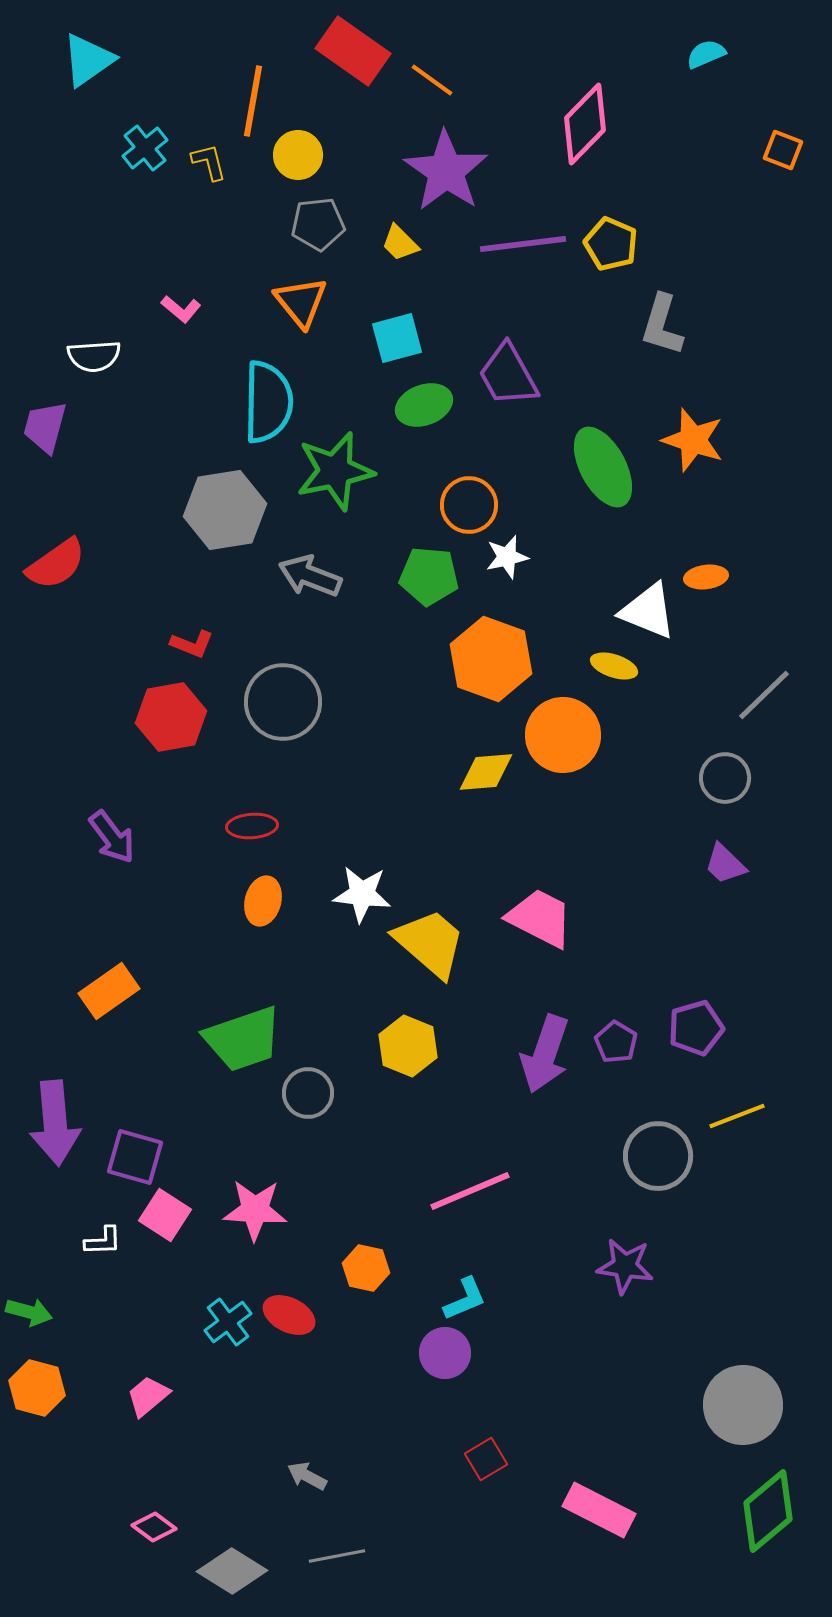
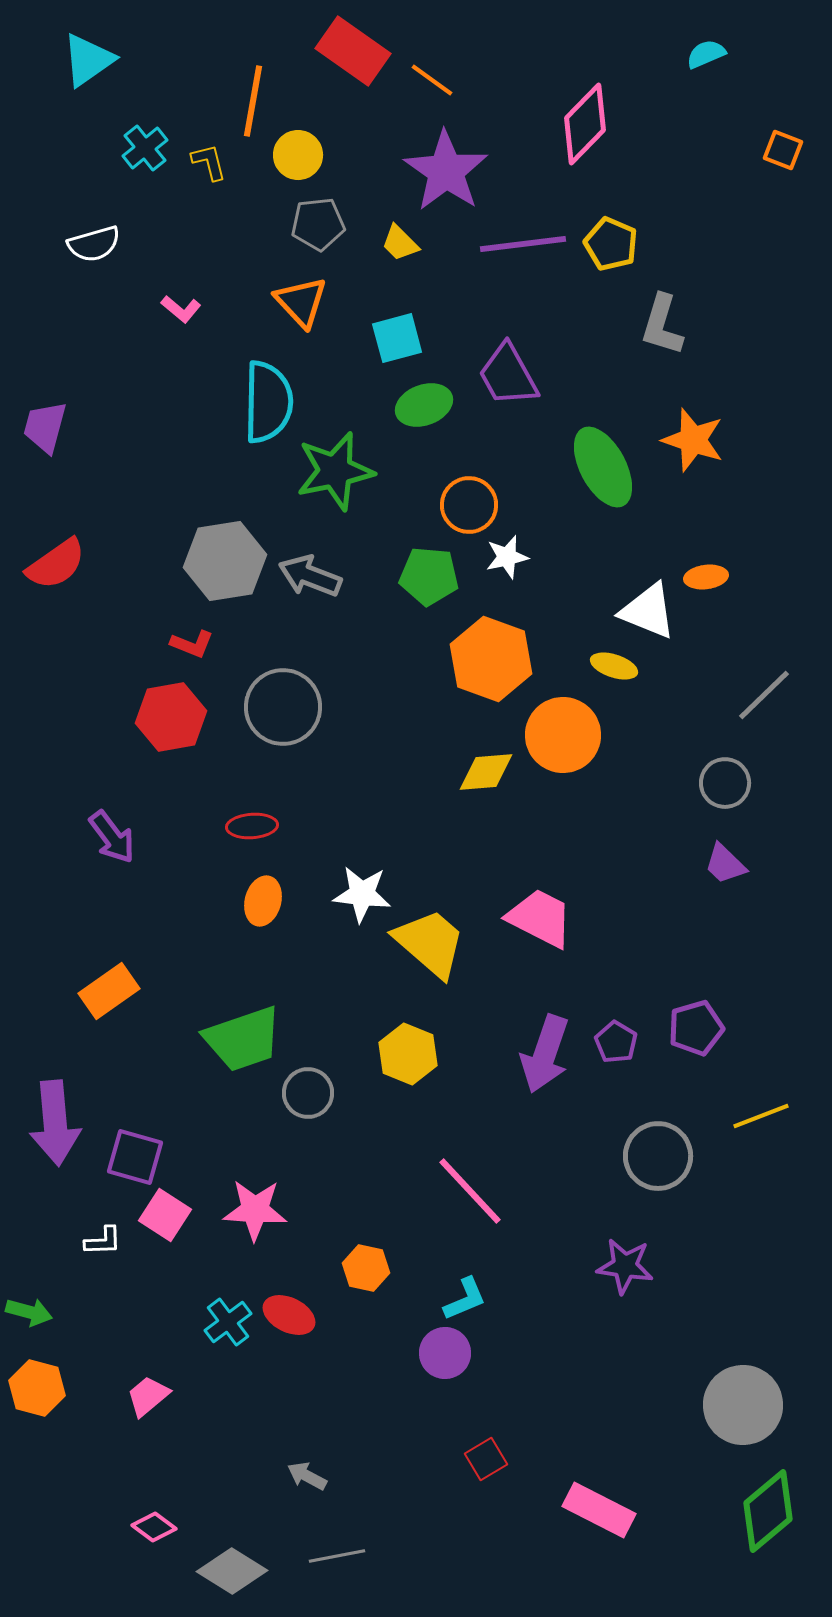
orange triangle at (301, 302): rotated 4 degrees counterclockwise
white semicircle at (94, 356): moved 112 px up; rotated 12 degrees counterclockwise
gray hexagon at (225, 510): moved 51 px down
gray circle at (283, 702): moved 5 px down
gray circle at (725, 778): moved 5 px down
yellow hexagon at (408, 1046): moved 8 px down
yellow line at (737, 1116): moved 24 px right
pink line at (470, 1191): rotated 70 degrees clockwise
